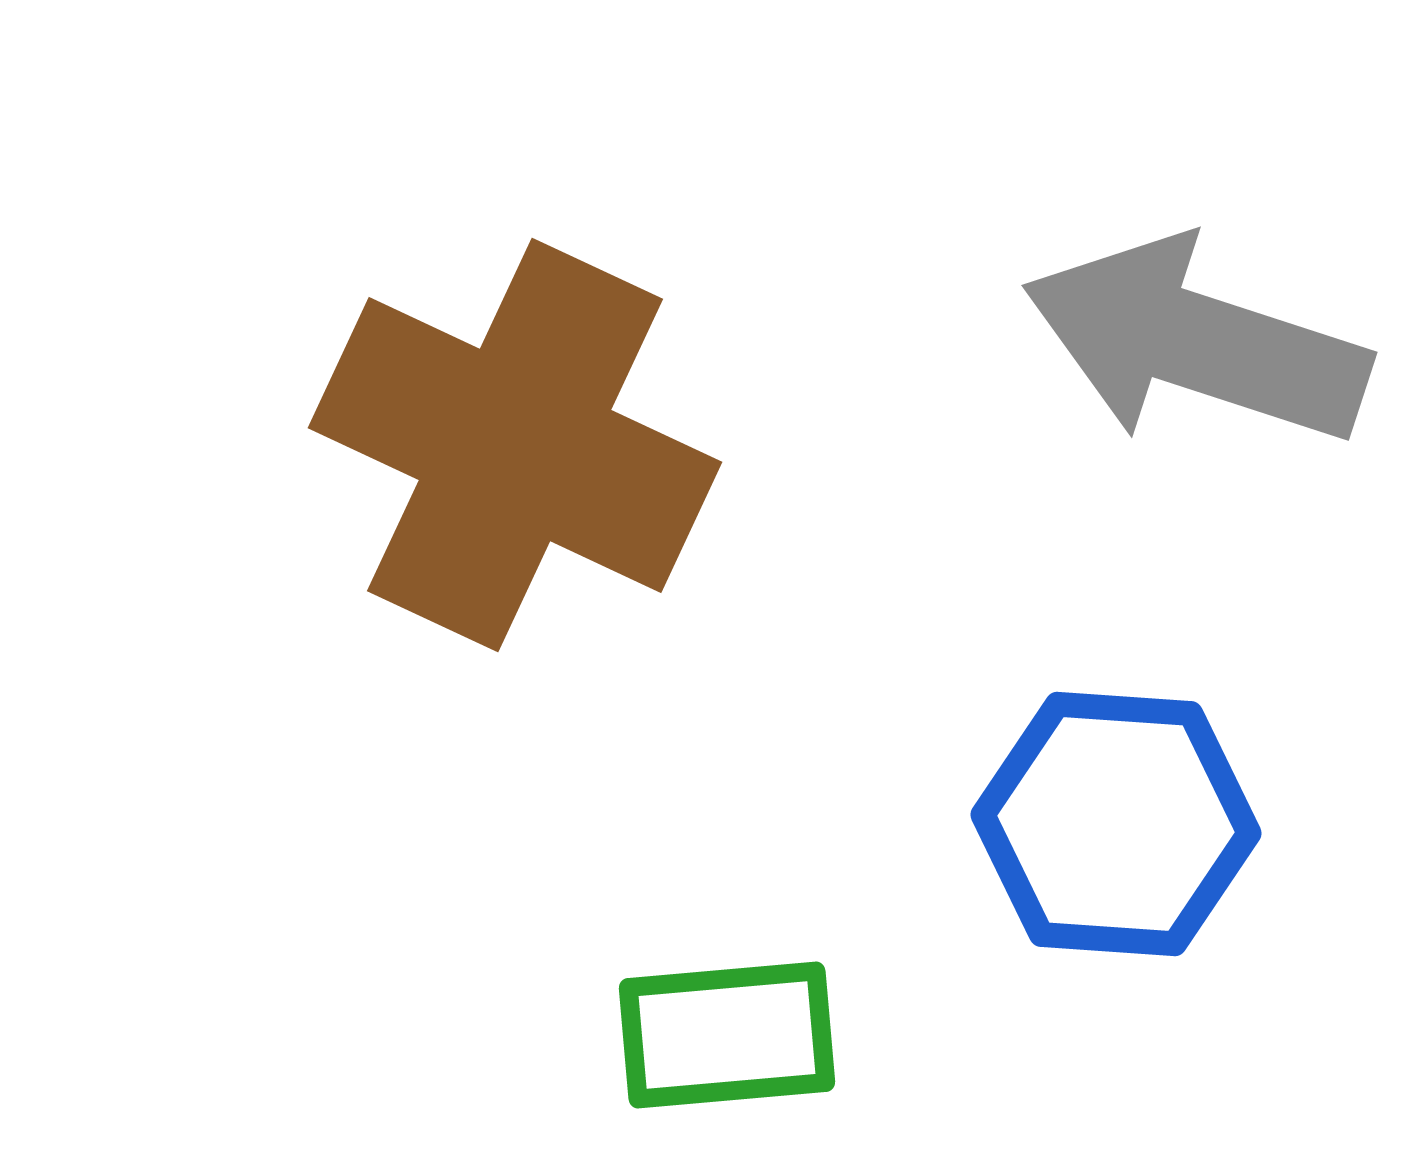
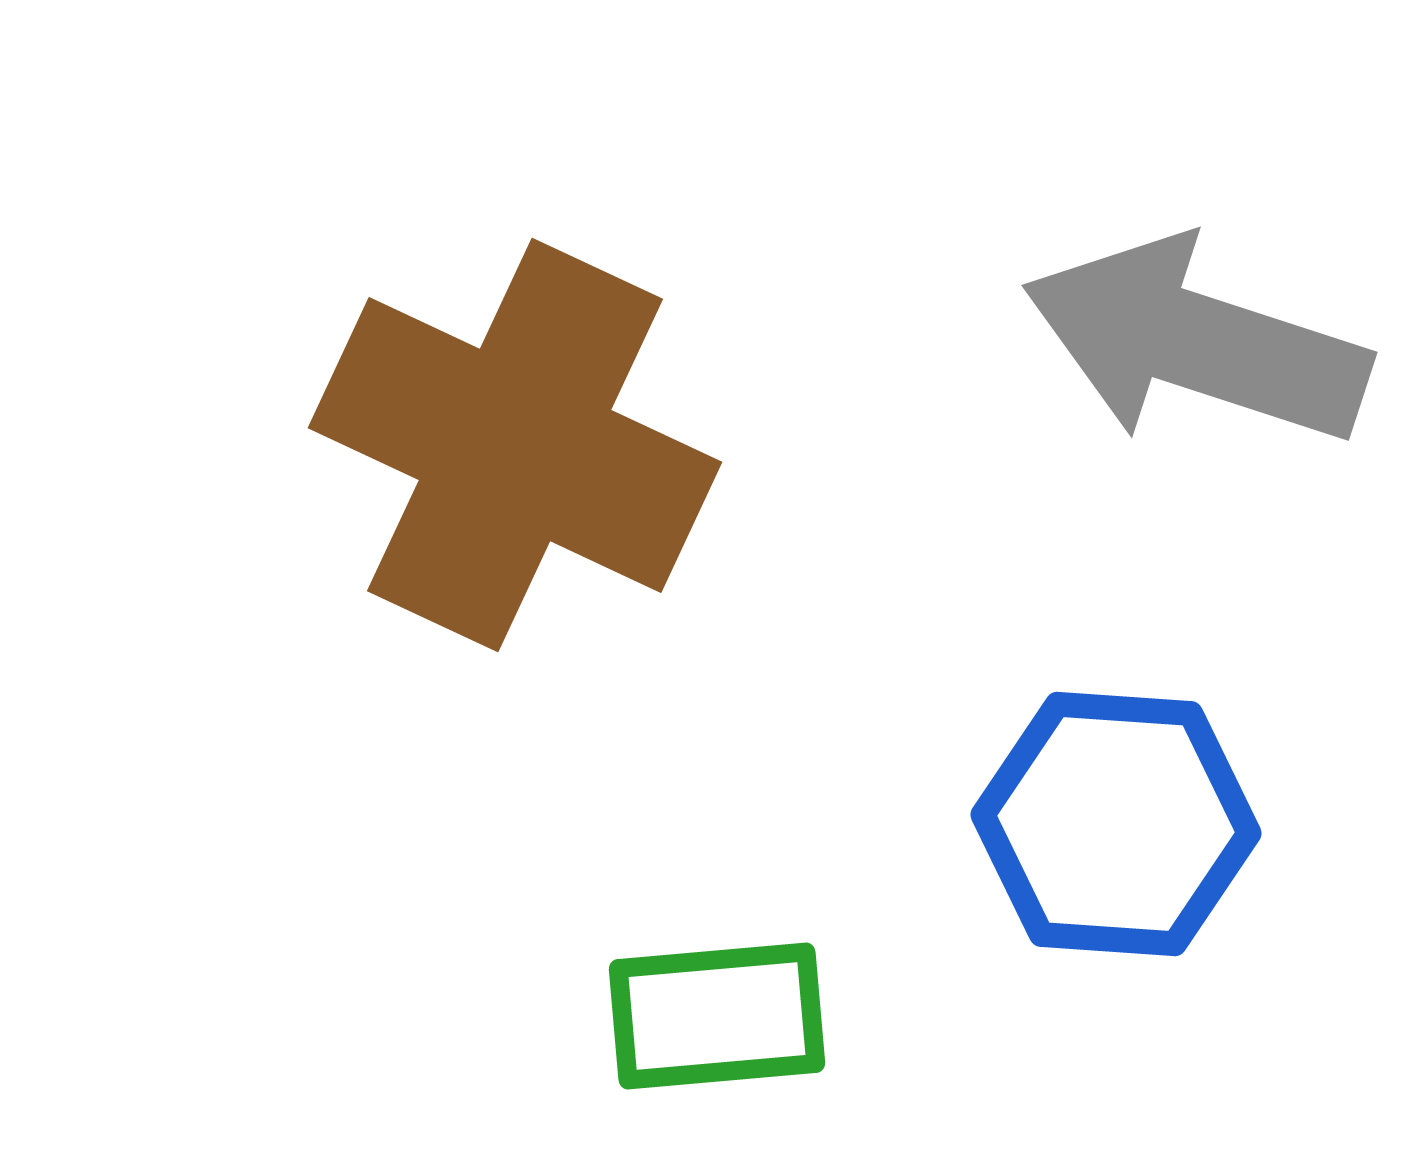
green rectangle: moved 10 px left, 19 px up
